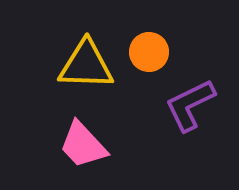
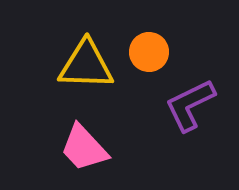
pink trapezoid: moved 1 px right, 3 px down
